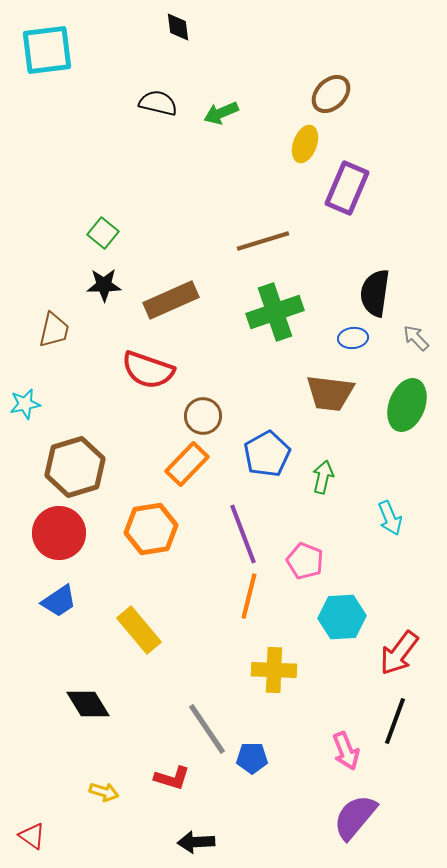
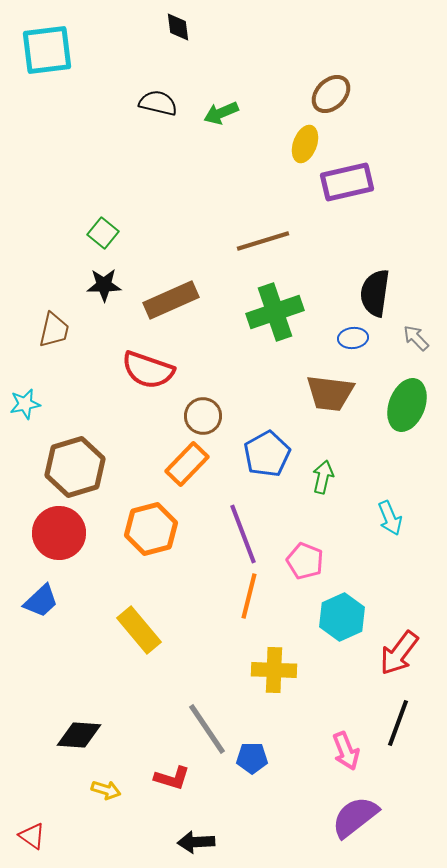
purple rectangle at (347, 188): moved 6 px up; rotated 54 degrees clockwise
orange hexagon at (151, 529): rotated 6 degrees counterclockwise
blue trapezoid at (59, 601): moved 18 px left; rotated 9 degrees counterclockwise
cyan hexagon at (342, 617): rotated 21 degrees counterclockwise
black diamond at (88, 704): moved 9 px left, 31 px down; rotated 54 degrees counterclockwise
black line at (395, 721): moved 3 px right, 2 px down
yellow arrow at (104, 792): moved 2 px right, 2 px up
purple semicircle at (355, 817): rotated 12 degrees clockwise
